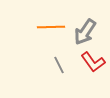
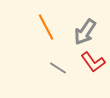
orange line: moved 5 px left; rotated 64 degrees clockwise
gray line: moved 1 px left, 3 px down; rotated 30 degrees counterclockwise
